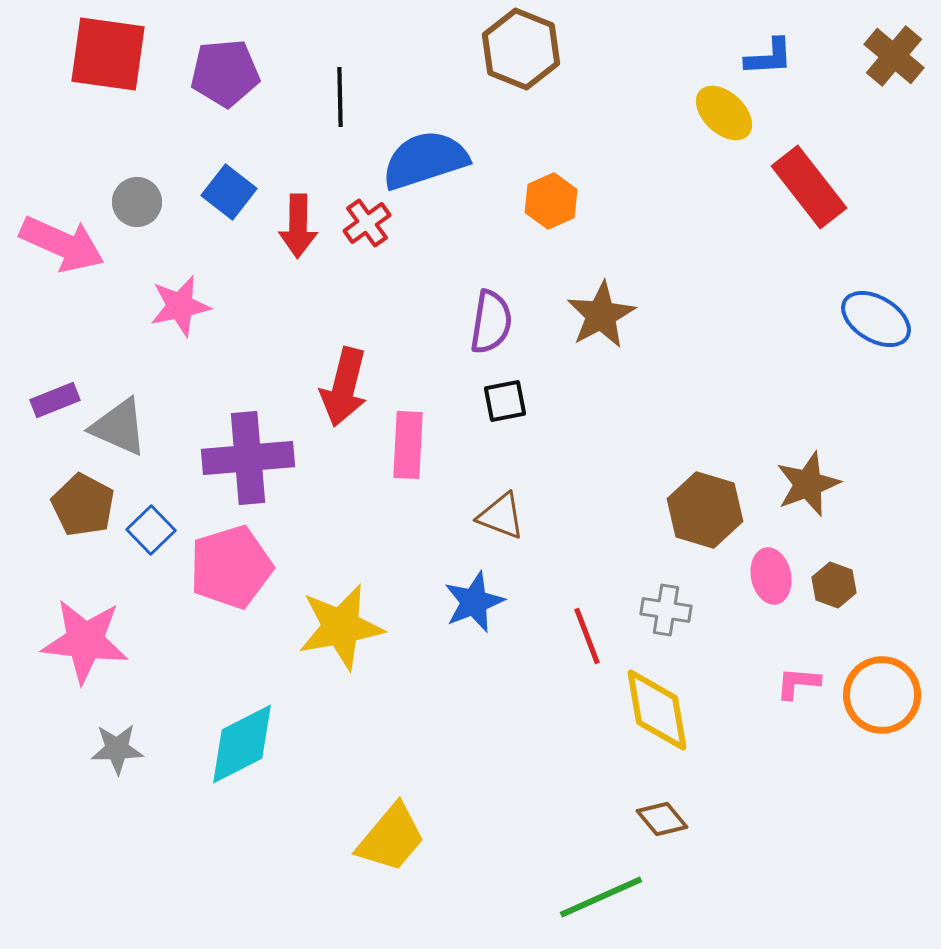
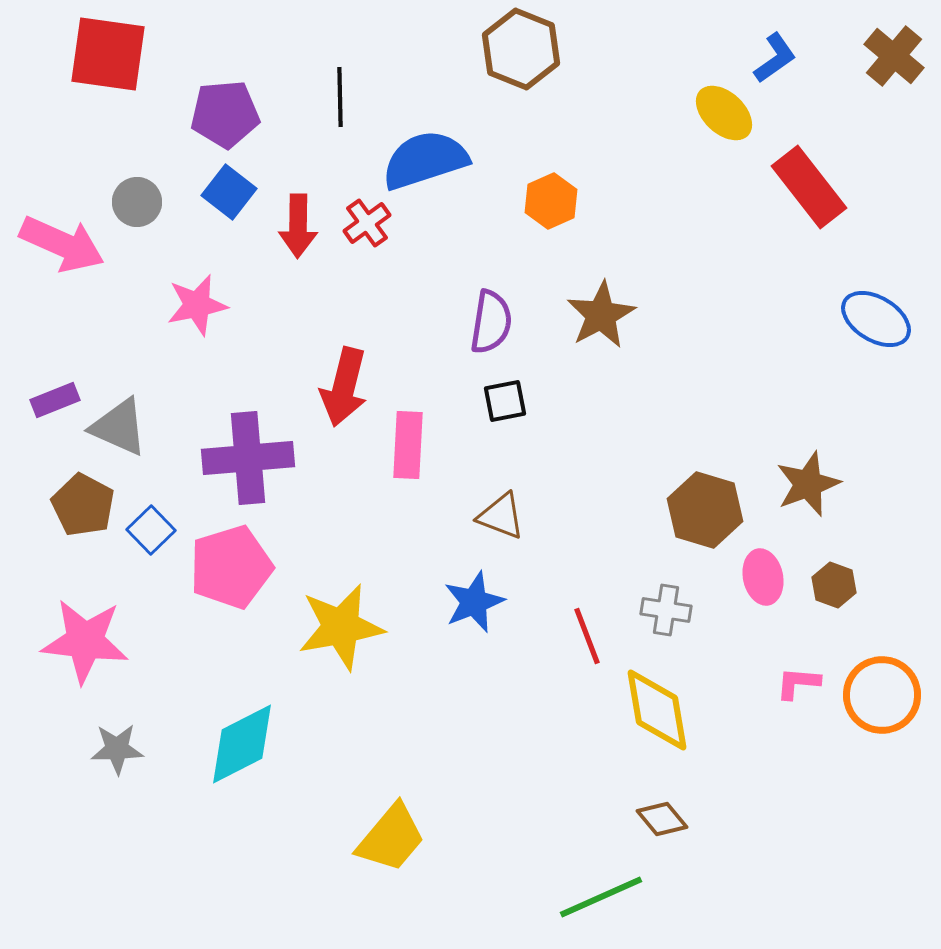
blue L-shape at (769, 57): moved 6 px right, 1 px down; rotated 32 degrees counterclockwise
purple pentagon at (225, 73): moved 41 px down
pink star at (180, 306): moved 17 px right, 1 px up
pink ellipse at (771, 576): moved 8 px left, 1 px down
